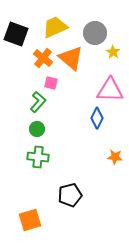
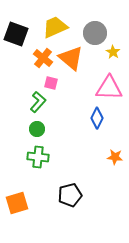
pink triangle: moved 1 px left, 2 px up
orange square: moved 13 px left, 17 px up
